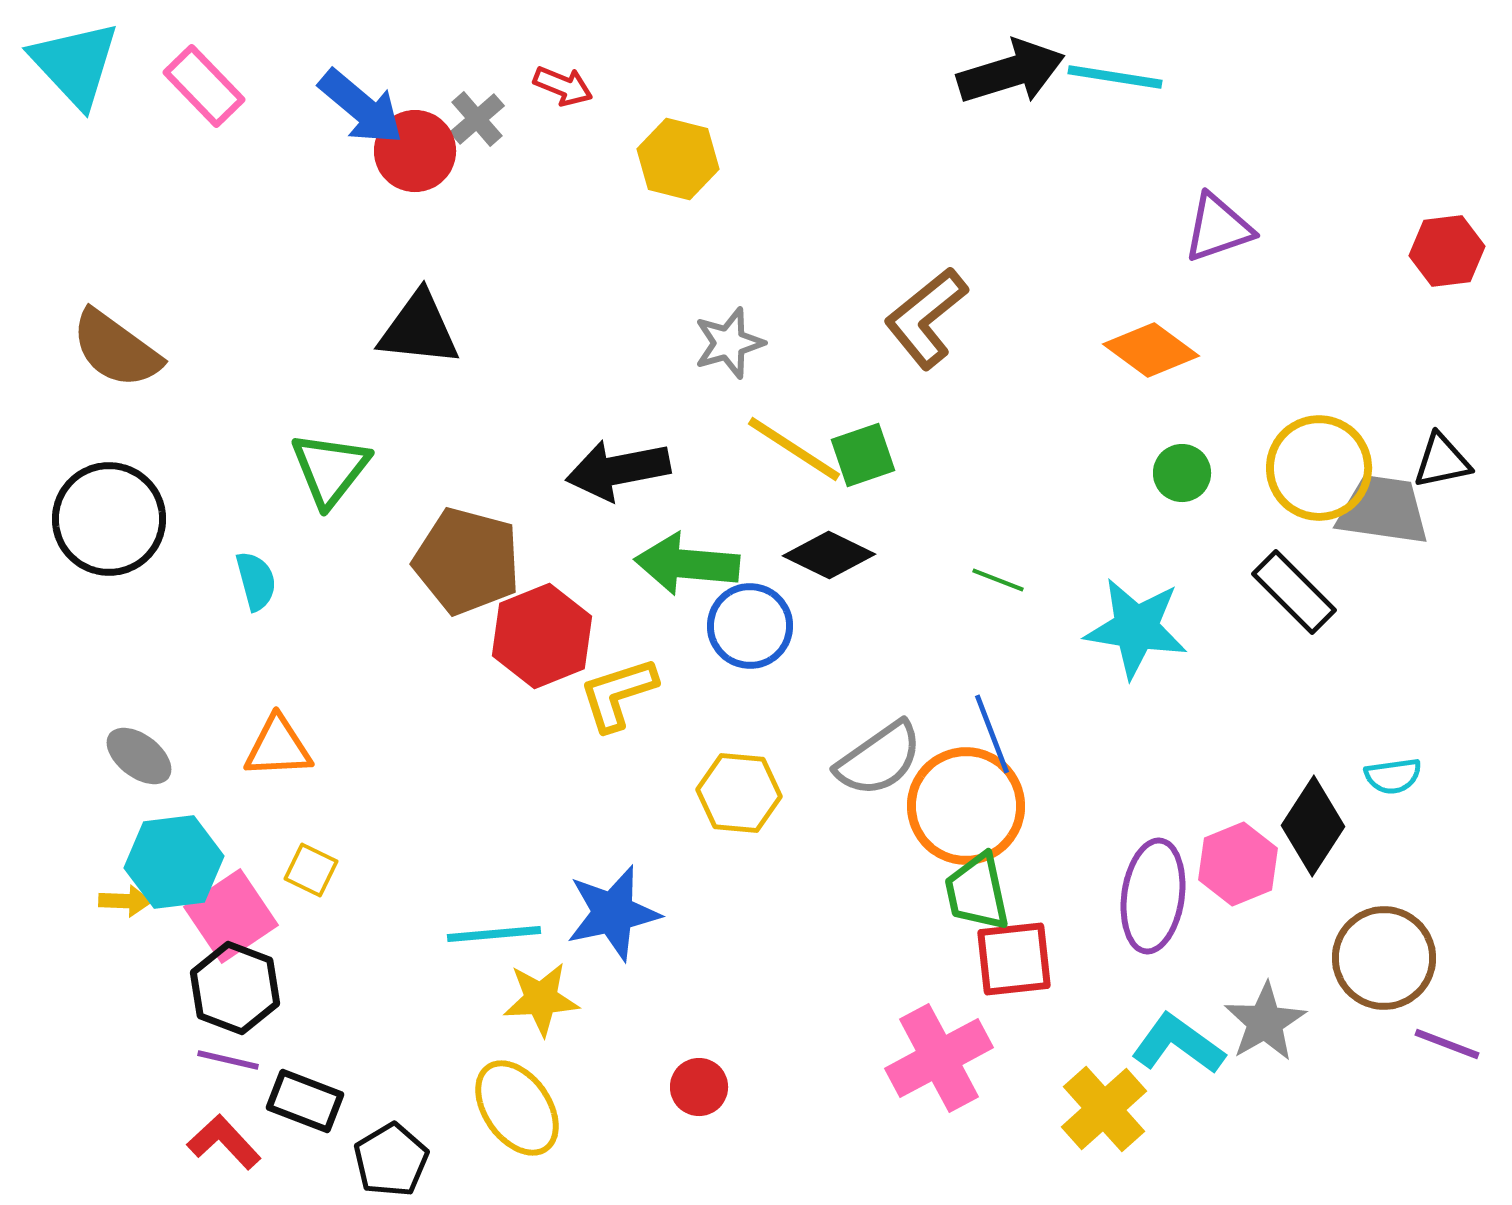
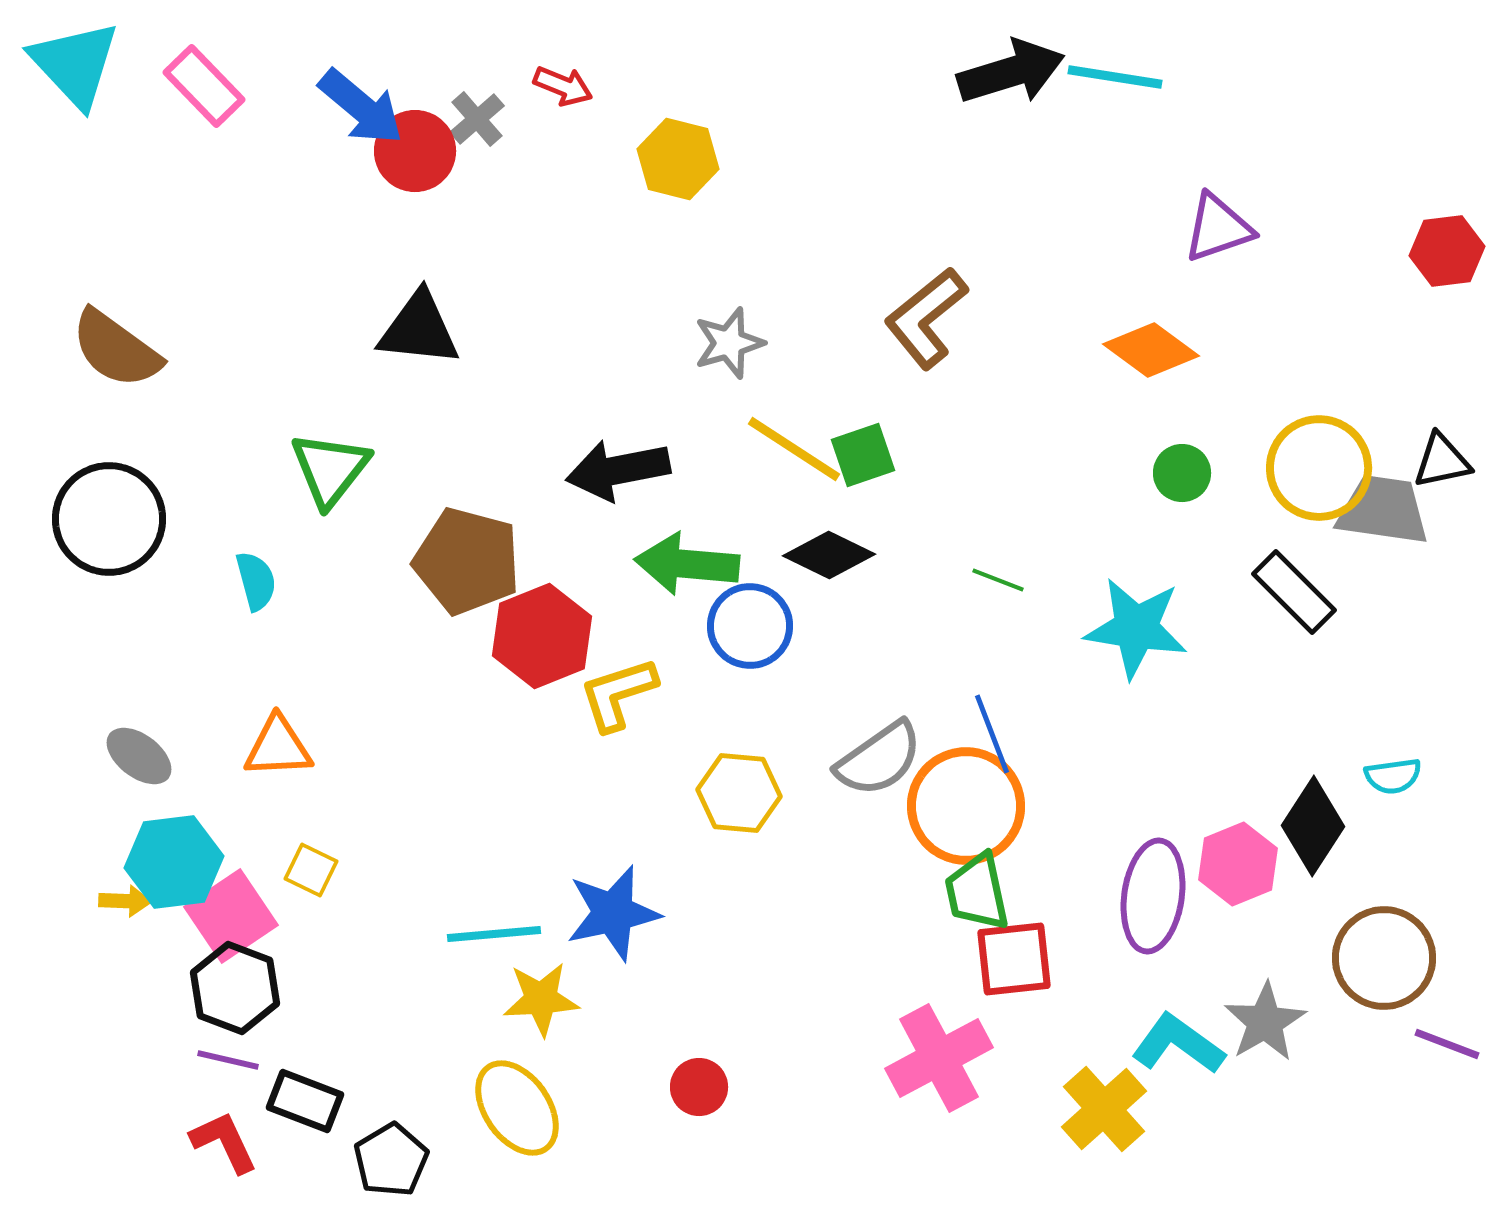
red L-shape at (224, 1142): rotated 18 degrees clockwise
